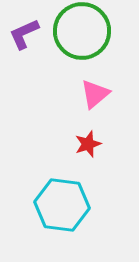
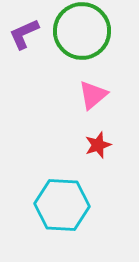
pink triangle: moved 2 px left, 1 px down
red star: moved 10 px right, 1 px down
cyan hexagon: rotated 4 degrees counterclockwise
